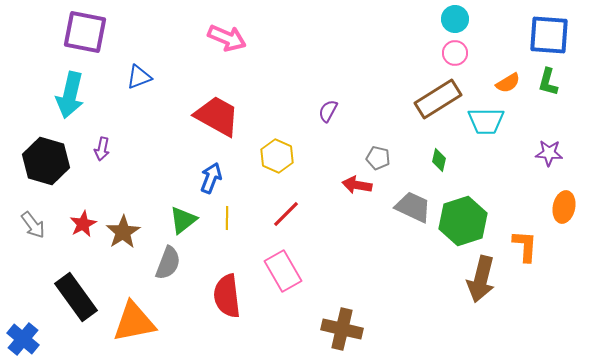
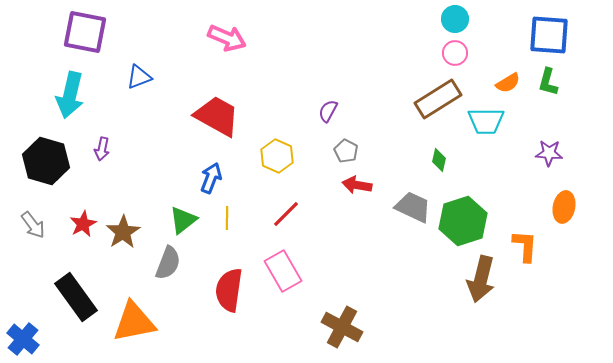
gray pentagon: moved 32 px left, 7 px up; rotated 15 degrees clockwise
red semicircle: moved 2 px right, 6 px up; rotated 15 degrees clockwise
brown cross: moved 2 px up; rotated 15 degrees clockwise
